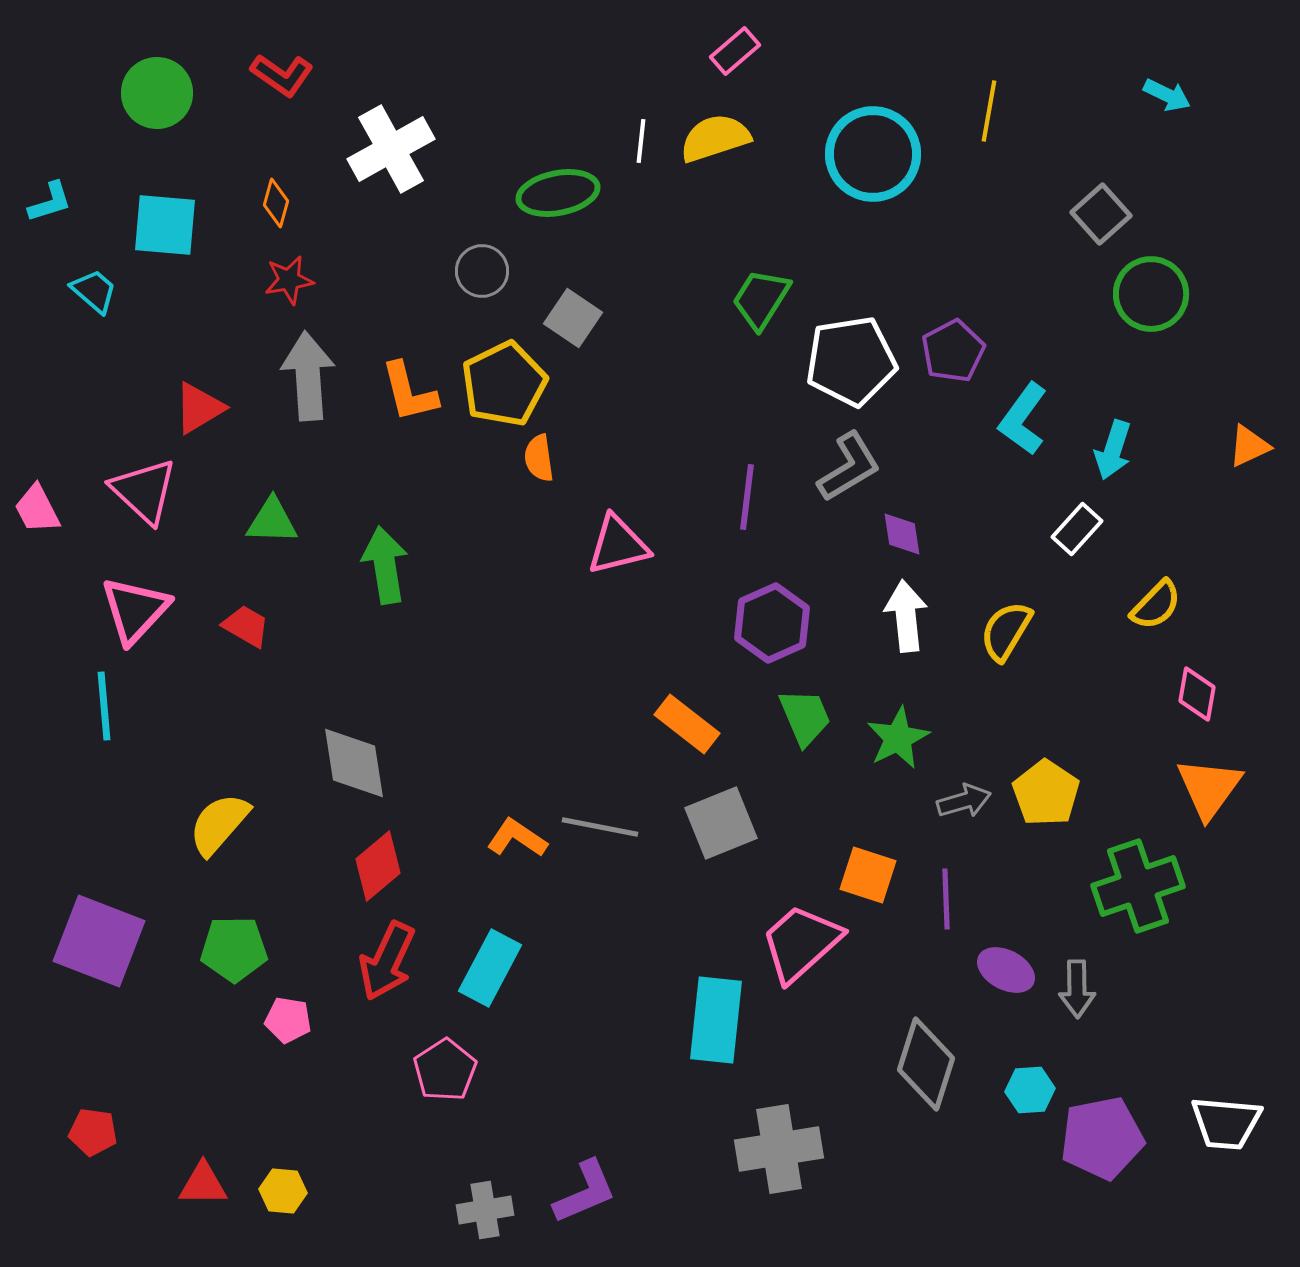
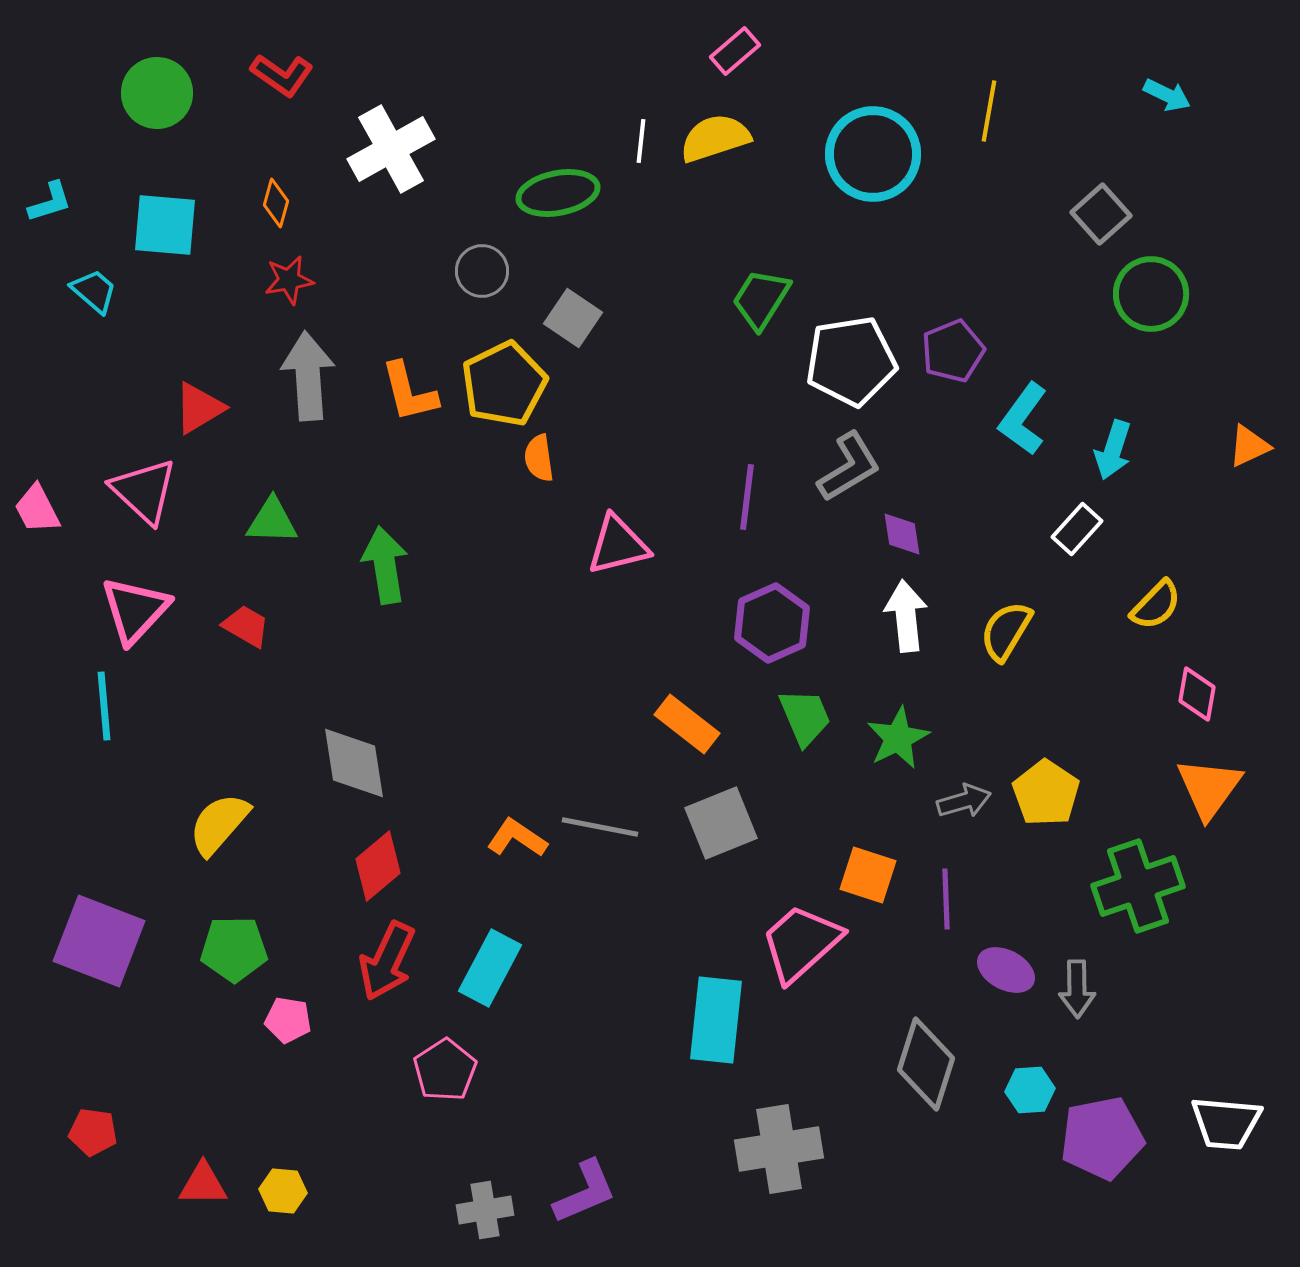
purple pentagon at (953, 351): rotated 6 degrees clockwise
